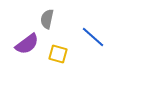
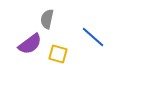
purple semicircle: moved 3 px right
